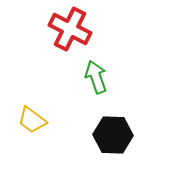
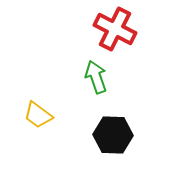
red cross: moved 45 px right
yellow trapezoid: moved 6 px right, 5 px up
